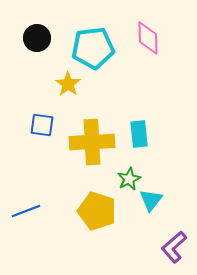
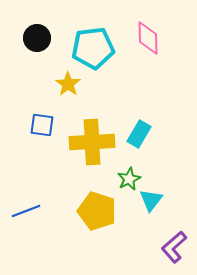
cyan rectangle: rotated 36 degrees clockwise
